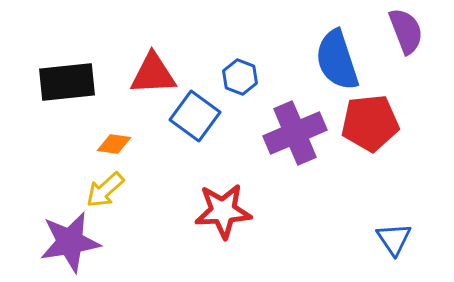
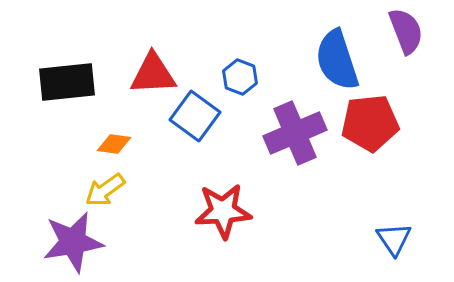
yellow arrow: rotated 6 degrees clockwise
purple star: moved 3 px right
